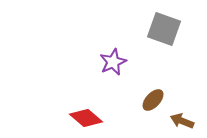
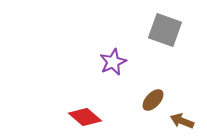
gray square: moved 1 px right, 1 px down
red diamond: moved 1 px left, 1 px up
